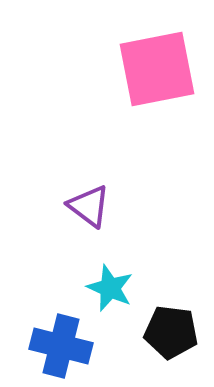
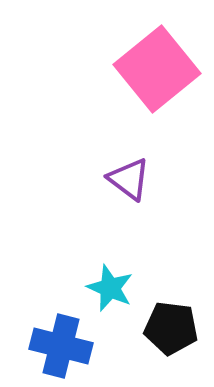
pink square: rotated 28 degrees counterclockwise
purple triangle: moved 40 px right, 27 px up
black pentagon: moved 4 px up
